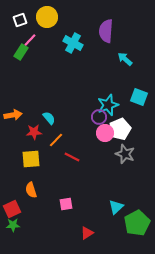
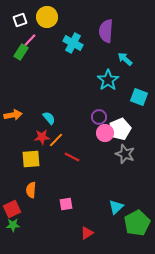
cyan star: moved 25 px up; rotated 15 degrees counterclockwise
red star: moved 8 px right, 5 px down
orange semicircle: rotated 21 degrees clockwise
